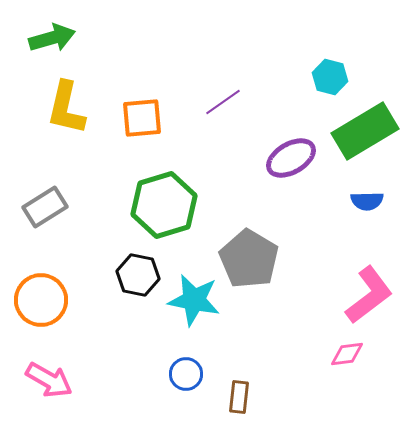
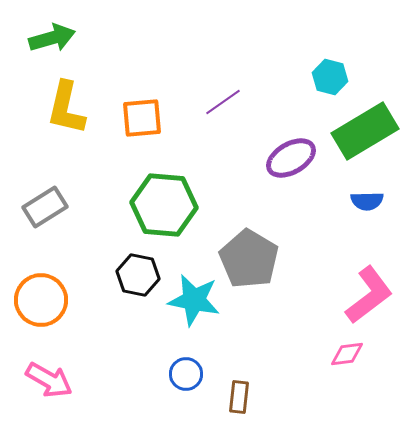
green hexagon: rotated 22 degrees clockwise
